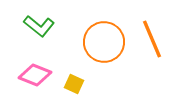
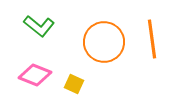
orange line: rotated 15 degrees clockwise
